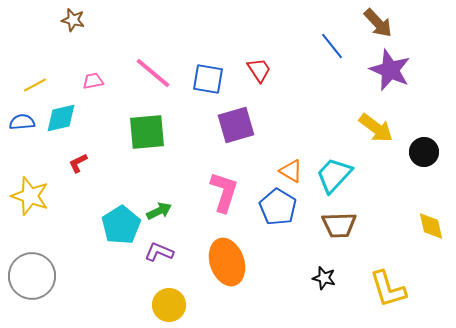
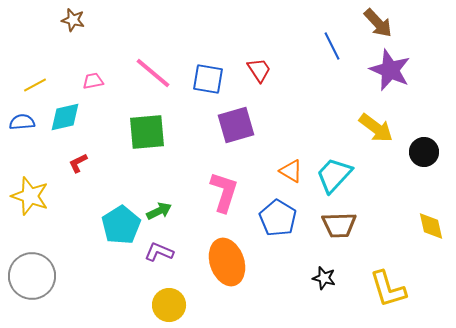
blue line: rotated 12 degrees clockwise
cyan diamond: moved 4 px right, 1 px up
blue pentagon: moved 11 px down
